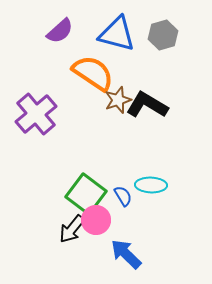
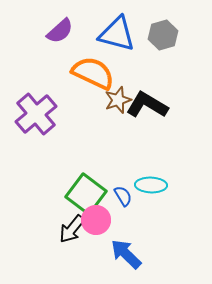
orange semicircle: rotated 9 degrees counterclockwise
